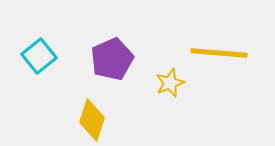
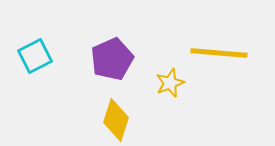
cyan square: moved 4 px left; rotated 12 degrees clockwise
yellow diamond: moved 24 px right
